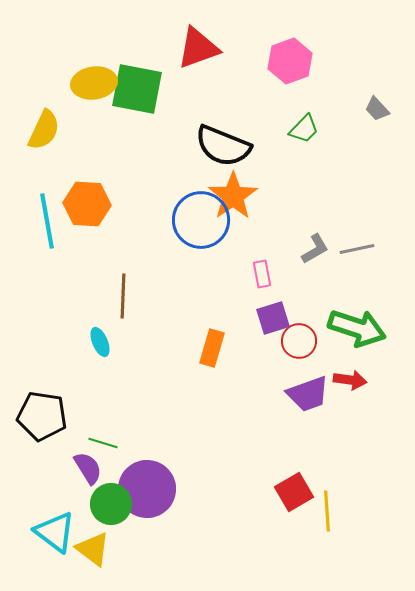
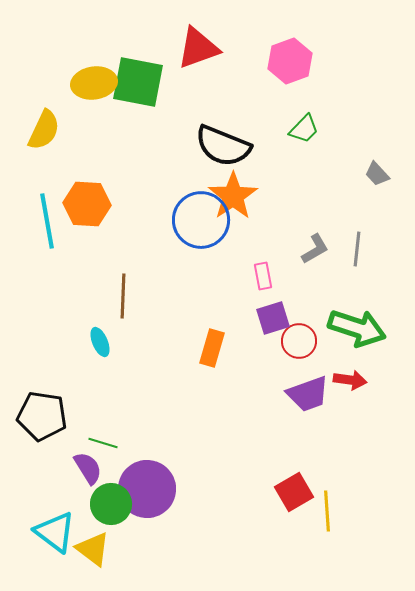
green square: moved 1 px right, 7 px up
gray trapezoid: moved 65 px down
gray line: rotated 72 degrees counterclockwise
pink rectangle: moved 1 px right, 2 px down
